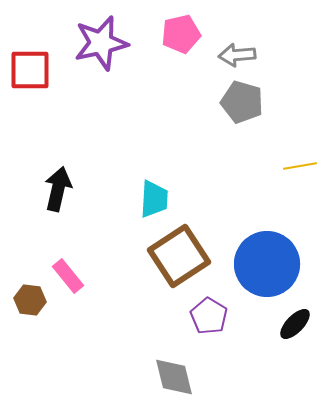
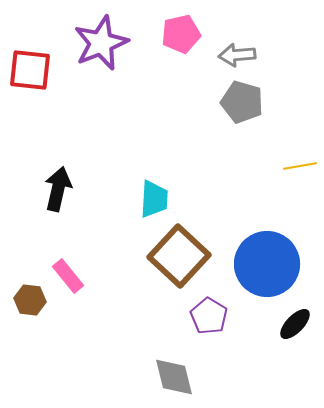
purple star: rotated 10 degrees counterclockwise
red square: rotated 6 degrees clockwise
brown square: rotated 14 degrees counterclockwise
